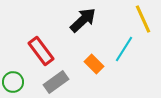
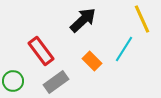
yellow line: moved 1 px left
orange rectangle: moved 2 px left, 3 px up
green circle: moved 1 px up
